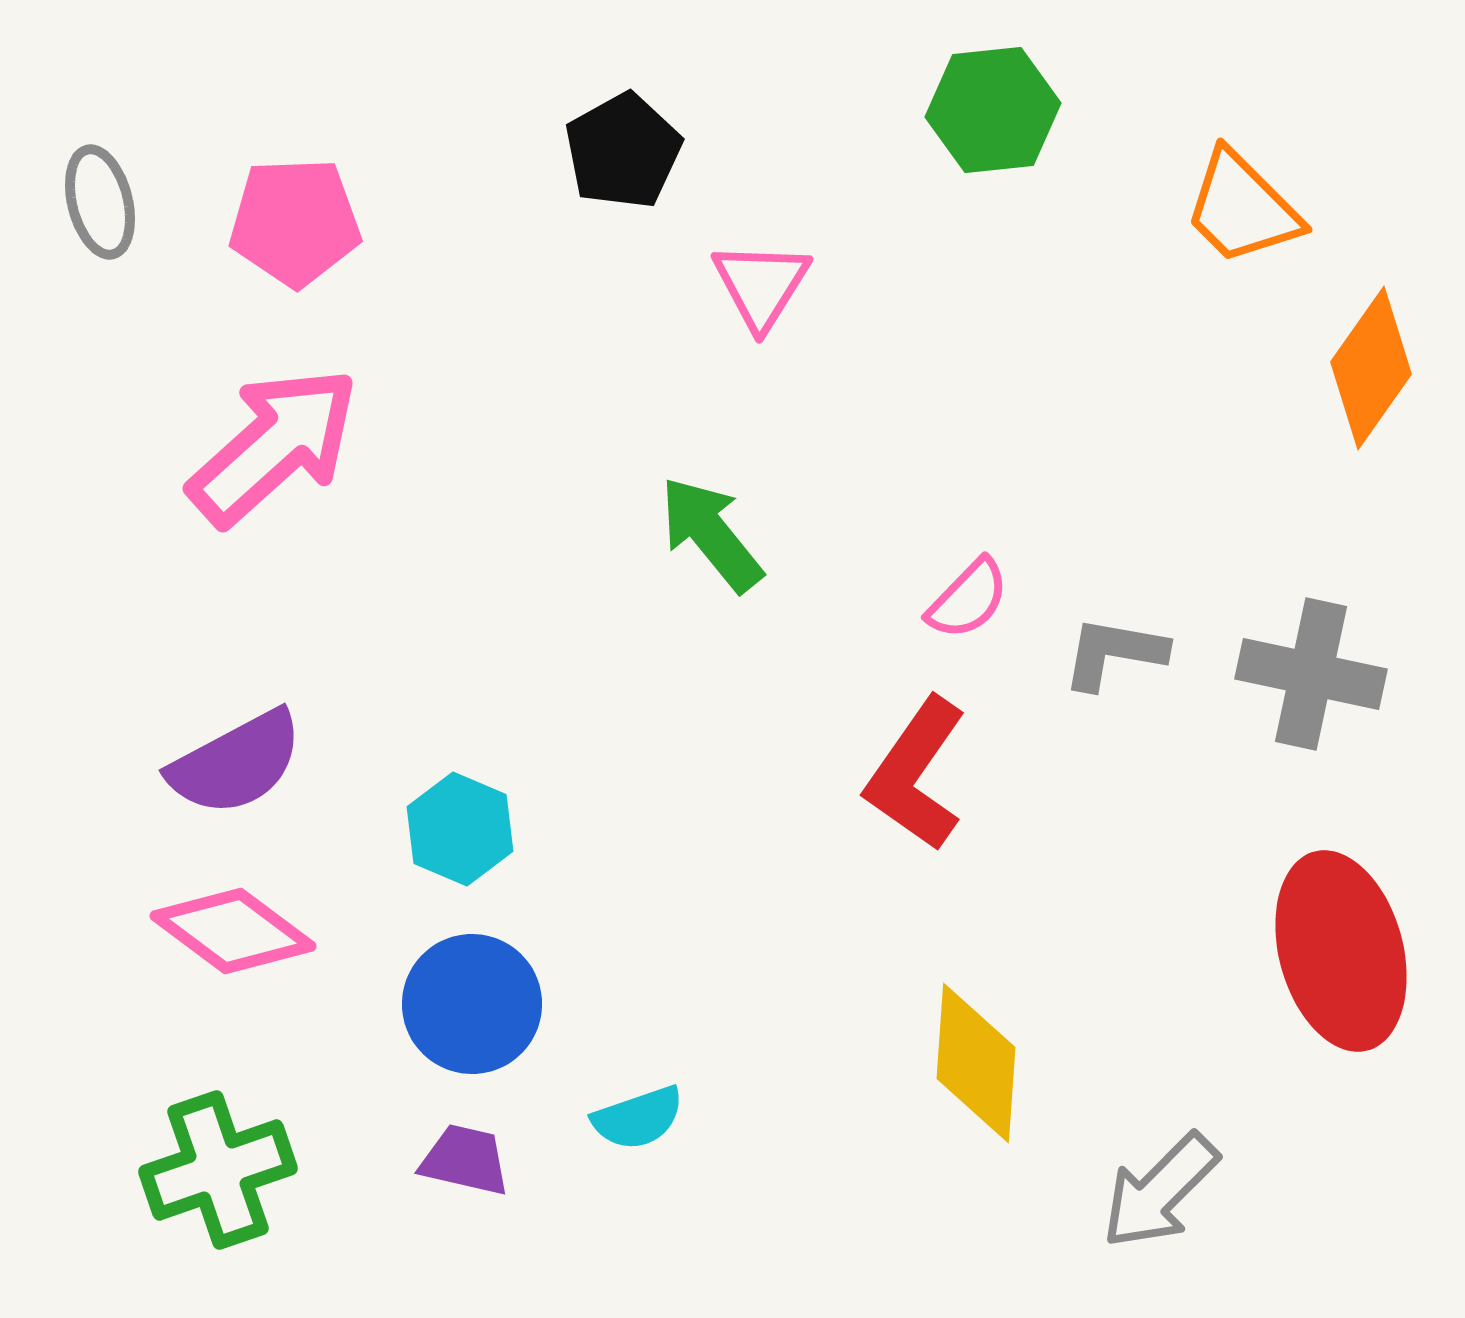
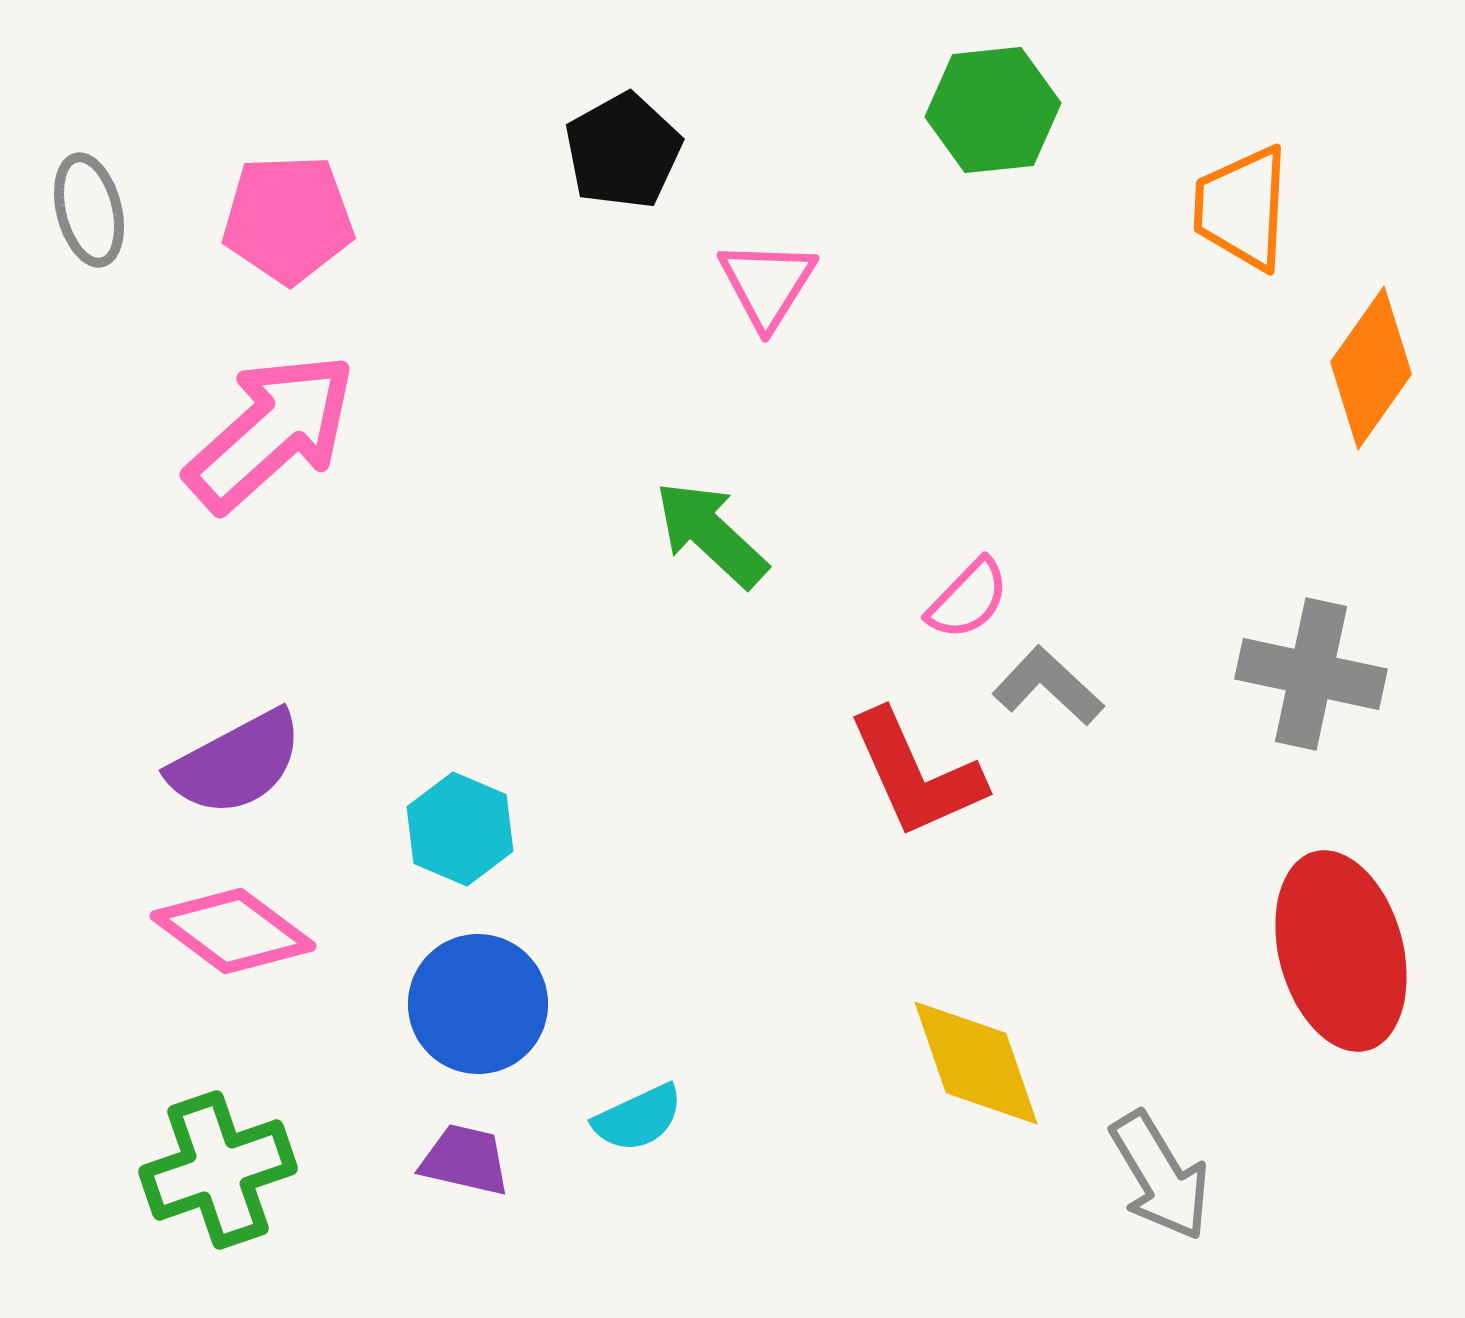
gray ellipse: moved 11 px left, 8 px down
orange trapezoid: rotated 48 degrees clockwise
pink pentagon: moved 7 px left, 3 px up
pink triangle: moved 6 px right, 1 px up
pink arrow: moved 3 px left, 14 px up
green arrow: rotated 8 degrees counterclockwise
gray L-shape: moved 66 px left, 33 px down; rotated 33 degrees clockwise
red L-shape: rotated 59 degrees counterclockwise
blue circle: moved 6 px right
yellow diamond: rotated 23 degrees counterclockwise
cyan semicircle: rotated 6 degrees counterclockwise
gray arrow: moved 15 px up; rotated 76 degrees counterclockwise
